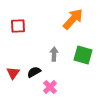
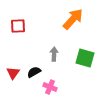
green square: moved 2 px right, 3 px down
pink cross: rotated 24 degrees counterclockwise
